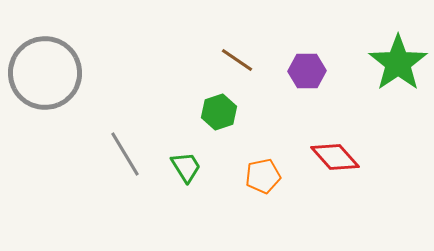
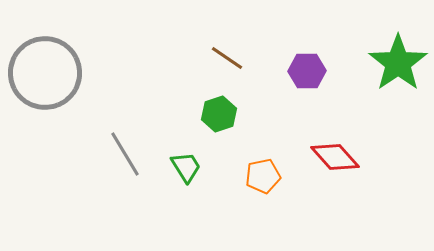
brown line: moved 10 px left, 2 px up
green hexagon: moved 2 px down
